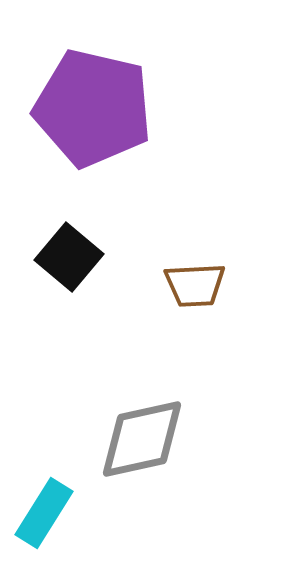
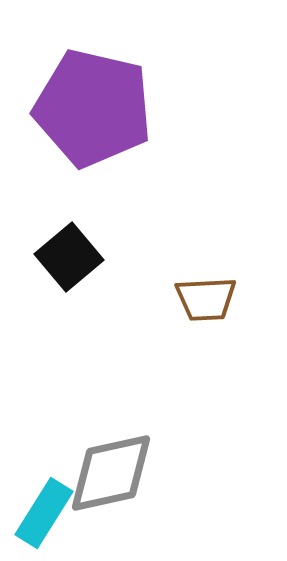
black square: rotated 10 degrees clockwise
brown trapezoid: moved 11 px right, 14 px down
gray diamond: moved 31 px left, 34 px down
